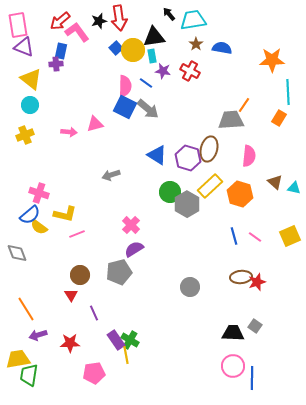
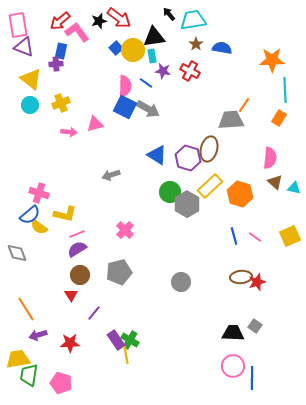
red arrow at (119, 18): rotated 45 degrees counterclockwise
cyan line at (288, 92): moved 3 px left, 2 px up
gray arrow at (148, 109): rotated 10 degrees counterclockwise
yellow cross at (25, 135): moved 36 px right, 32 px up
pink semicircle at (249, 156): moved 21 px right, 2 px down
pink cross at (131, 225): moved 6 px left, 5 px down
purple semicircle at (134, 249): moved 57 px left
gray circle at (190, 287): moved 9 px left, 5 px up
purple line at (94, 313): rotated 63 degrees clockwise
pink pentagon at (94, 373): moved 33 px left, 10 px down; rotated 25 degrees clockwise
